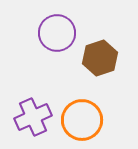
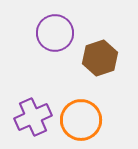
purple circle: moved 2 px left
orange circle: moved 1 px left
